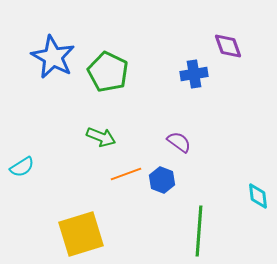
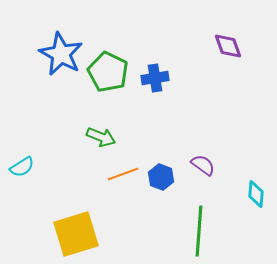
blue star: moved 8 px right, 3 px up
blue cross: moved 39 px left, 4 px down
purple semicircle: moved 24 px right, 23 px down
orange line: moved 3 px left
blue hexagon: moved 1 px left, 3 px up
cyan diamond: moved 2 px left, 2 px up; rotated 12 degrees clockwise
yellow square: moved 5 px left
